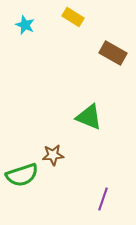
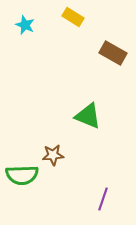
green triangle: moved 1 px left, 1 px up
green semicircle: rotated 16 degrees clockwise
